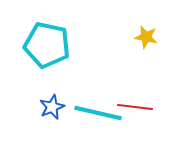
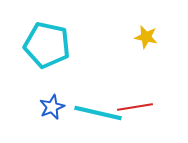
red line: rotated 16 degrees counterclockwise
